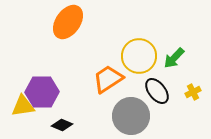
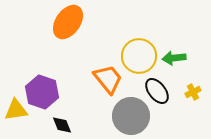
green arrow: rotated 40 degrees clockwise
orange trapezoid: rotated 84 degrees clockwise
purple hexagon: rotated 20 degrees clockwise
yellow triangle: moved 7 px left, 4 px down
black diamond: rotated 45 degrees clockwise
